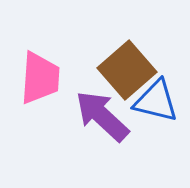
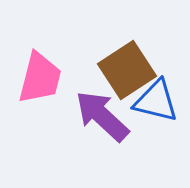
brown square: rotated 8 degrees clockwise
pink trapezoid: rotated 10 degrees clockwise
